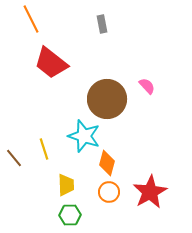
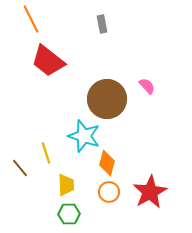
red trapezoid: moved 3 px left, 2 px up
yellow line: moved 2 px right, 4 px down
brown line: moved 6 px right, 10 px down
green hexagon: moved 1 px left, 1 px up
